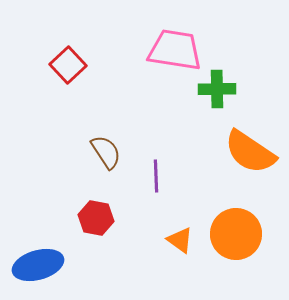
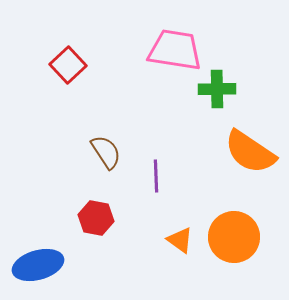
orange circle: moved 2 px left, 3 px down
